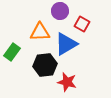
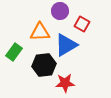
blue triangle: moved 1 px down
green rectangle: moved 2 px right
black hexagon: moved 1 px left
red star: moved 2 px left, 1 px down; rotated 18 degrees counterclockwise
